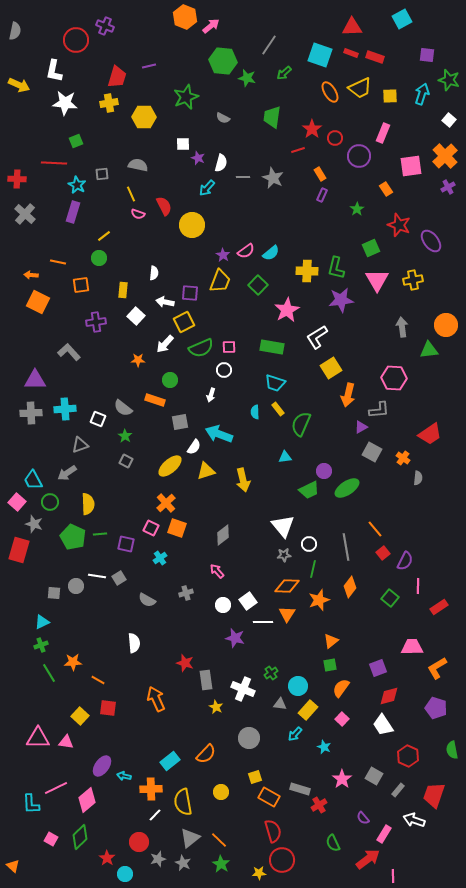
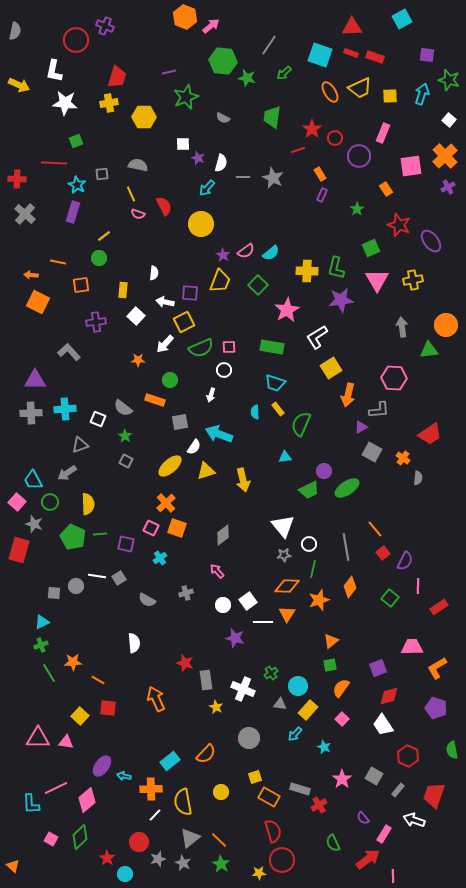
purple line at (149, 66): moved 20 px right, 6 px down
yellow circle at (192, 225): moved 9 px right, 1 px up
